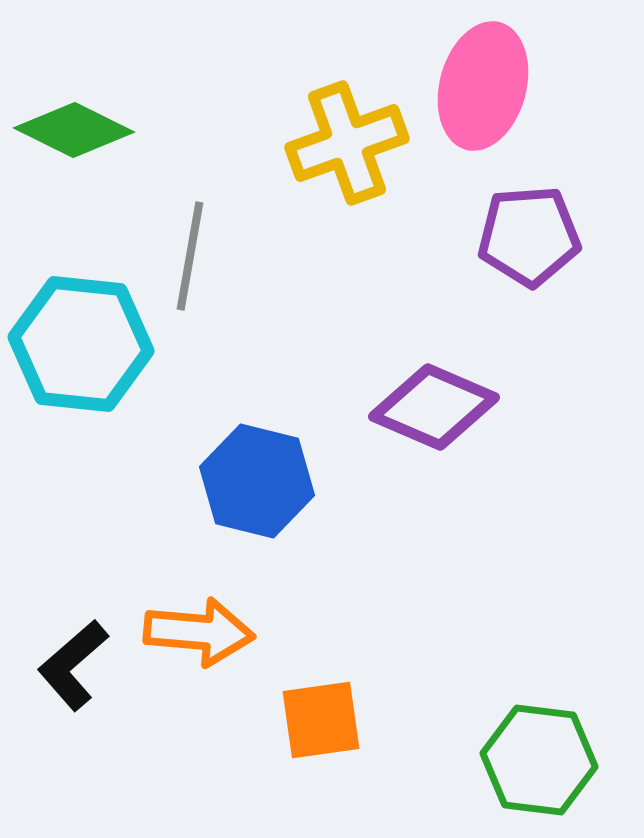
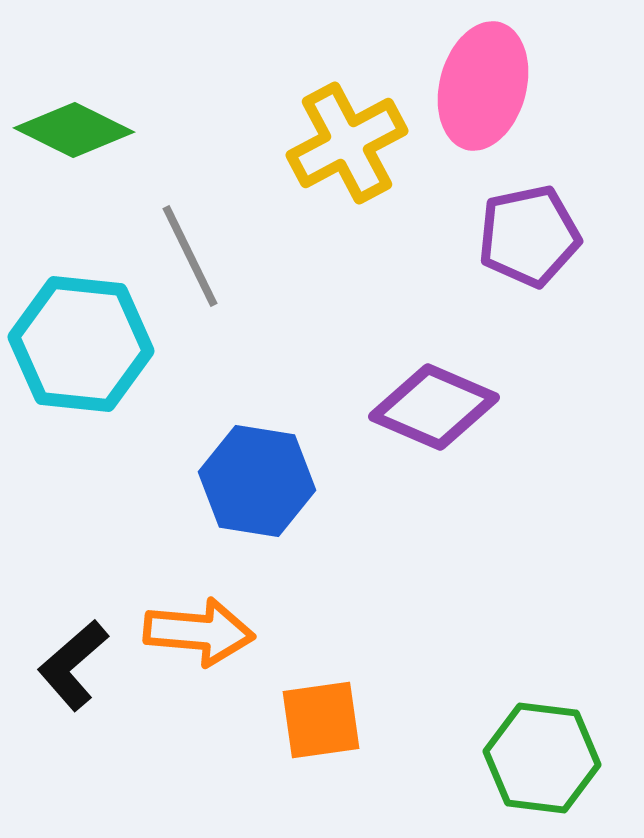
yellow cross: rotated 8 degrees counterclockwise
purple pentagon: rotated 8 degrees counterclockwise
gray line: rotated 36 degrees counterclockwise
blue hexagon: rotated 5 degrees counterclockwise
green hexagon: moved 3 px right, 2 px up
